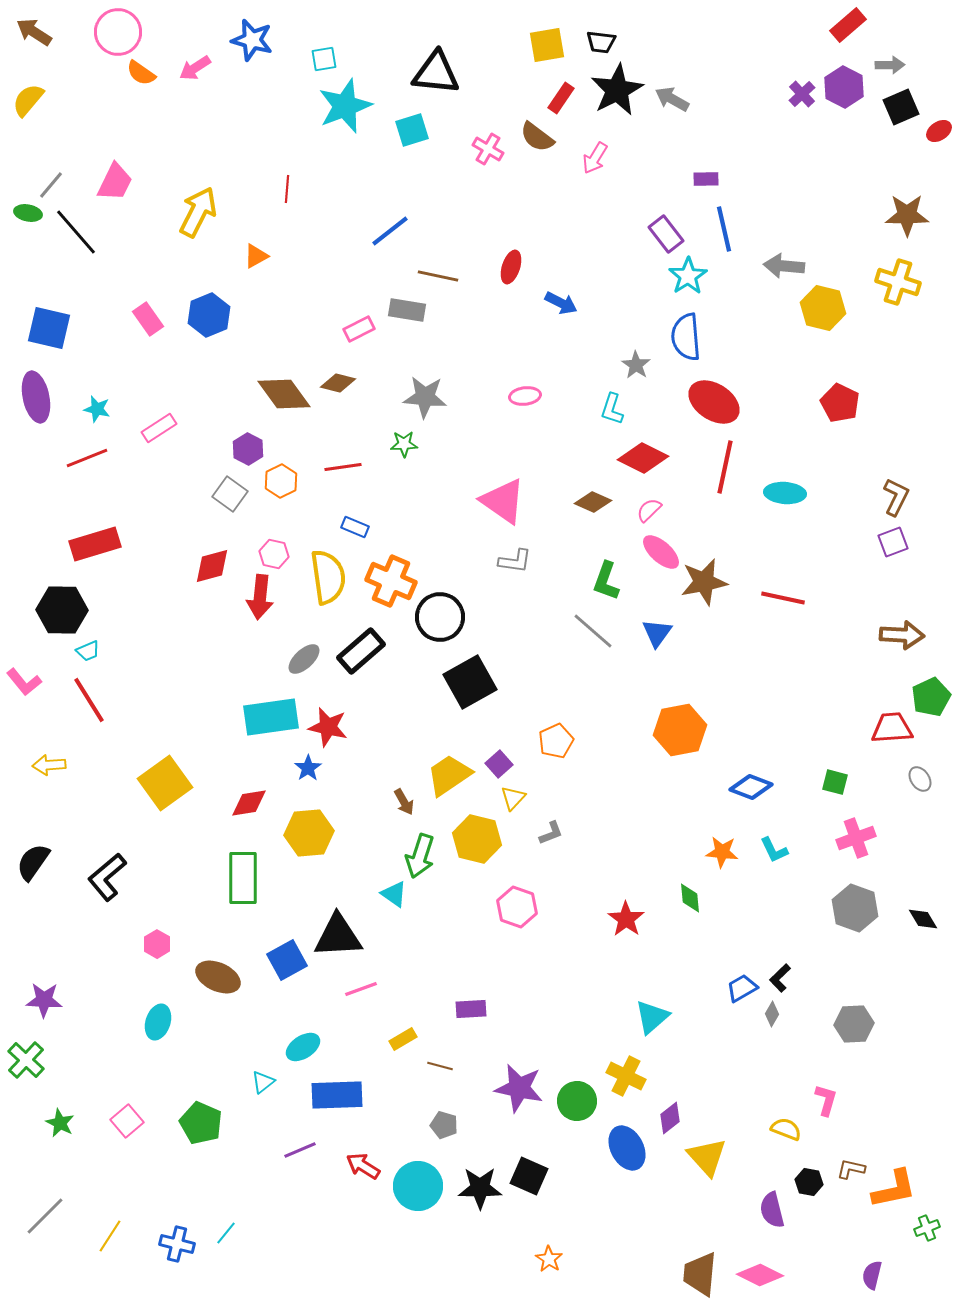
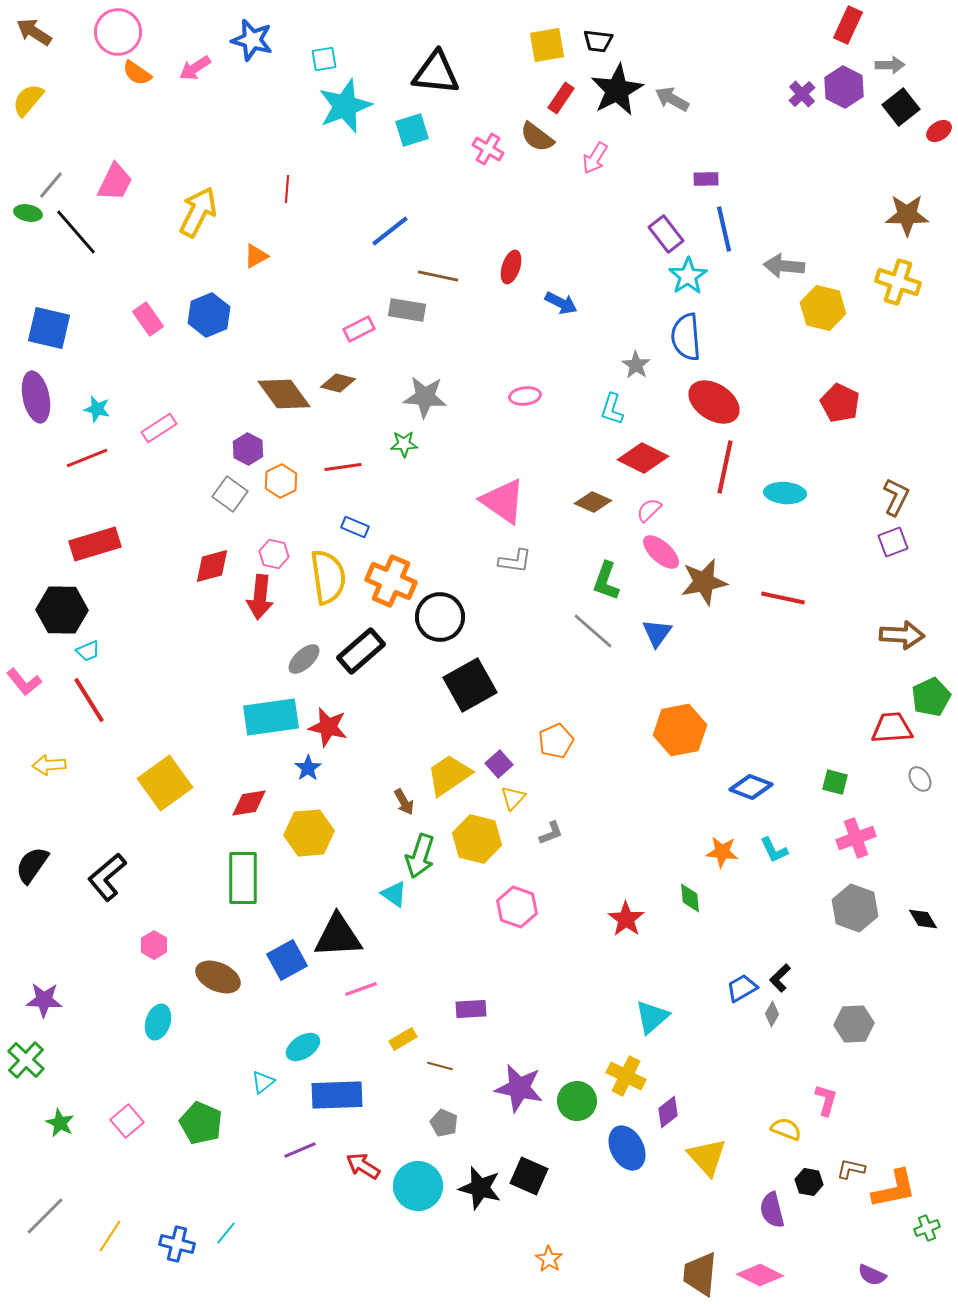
red rectangle at (848, 25): rotated 24 degrees counterclockwise
black trapezoid at (601, 42): moved 3 px left, 1 px up
orange semicircle at (141, 73): moved 4 px left
black square at (901, 107): rotated 15 degrees counterclockwise
black square at (470, 682): moved 3 px down
black semicircle at (33, 862): moved 1 px left, 3 px down
pink hexagon at (157, 944): moved 3 px left, 1 px down
purple diamond at (670, 1118): moved 2 px left, 6 px up
gray pentagon at (444, 1125): moved 2 px up; rotated 8 degrees clockwise
black star at (480, 1188): rotated 15 degrees clockwise
purple semicircle at (872, 1275): rotated 80 degrees counterclockwise
